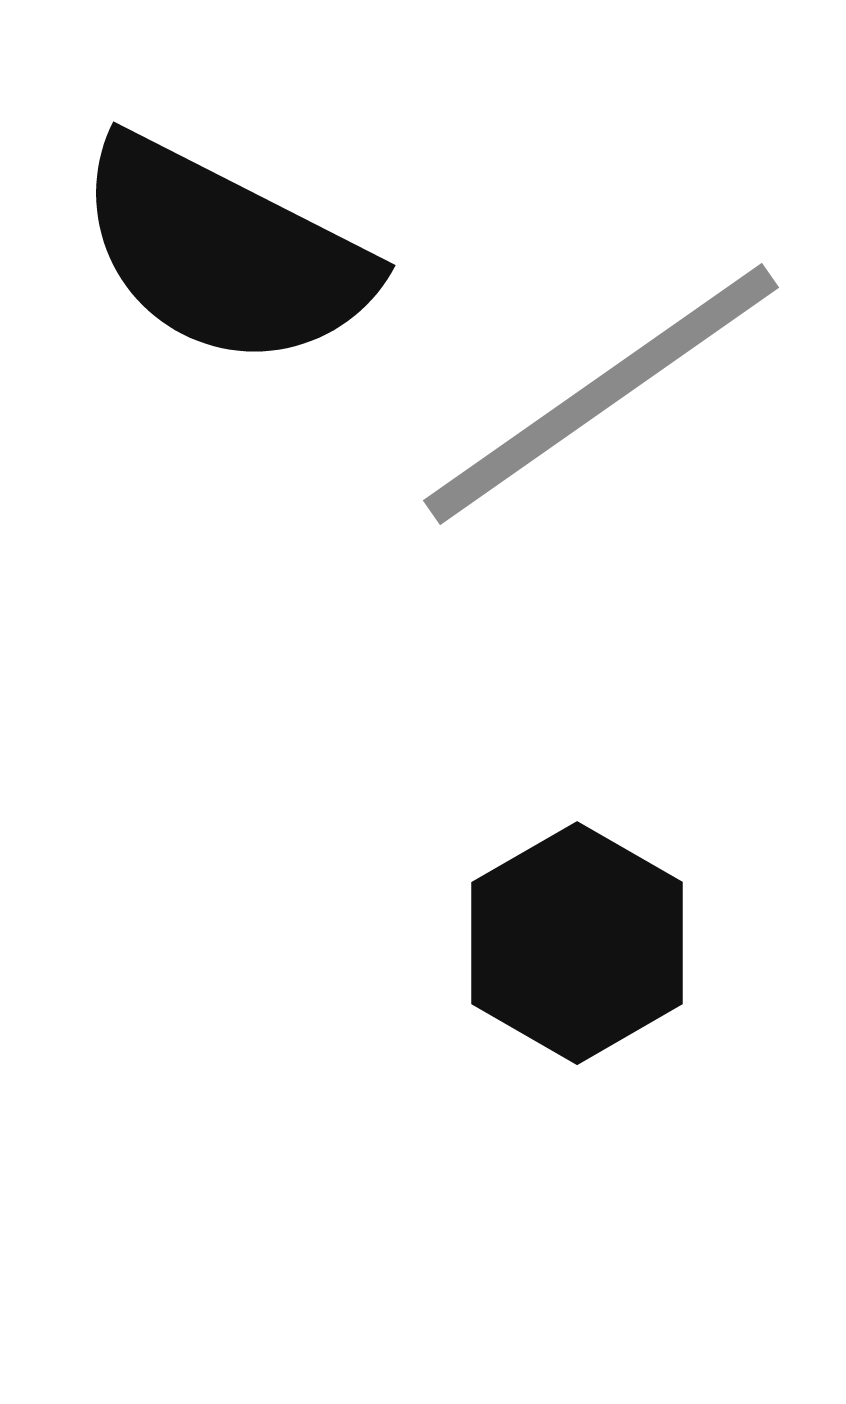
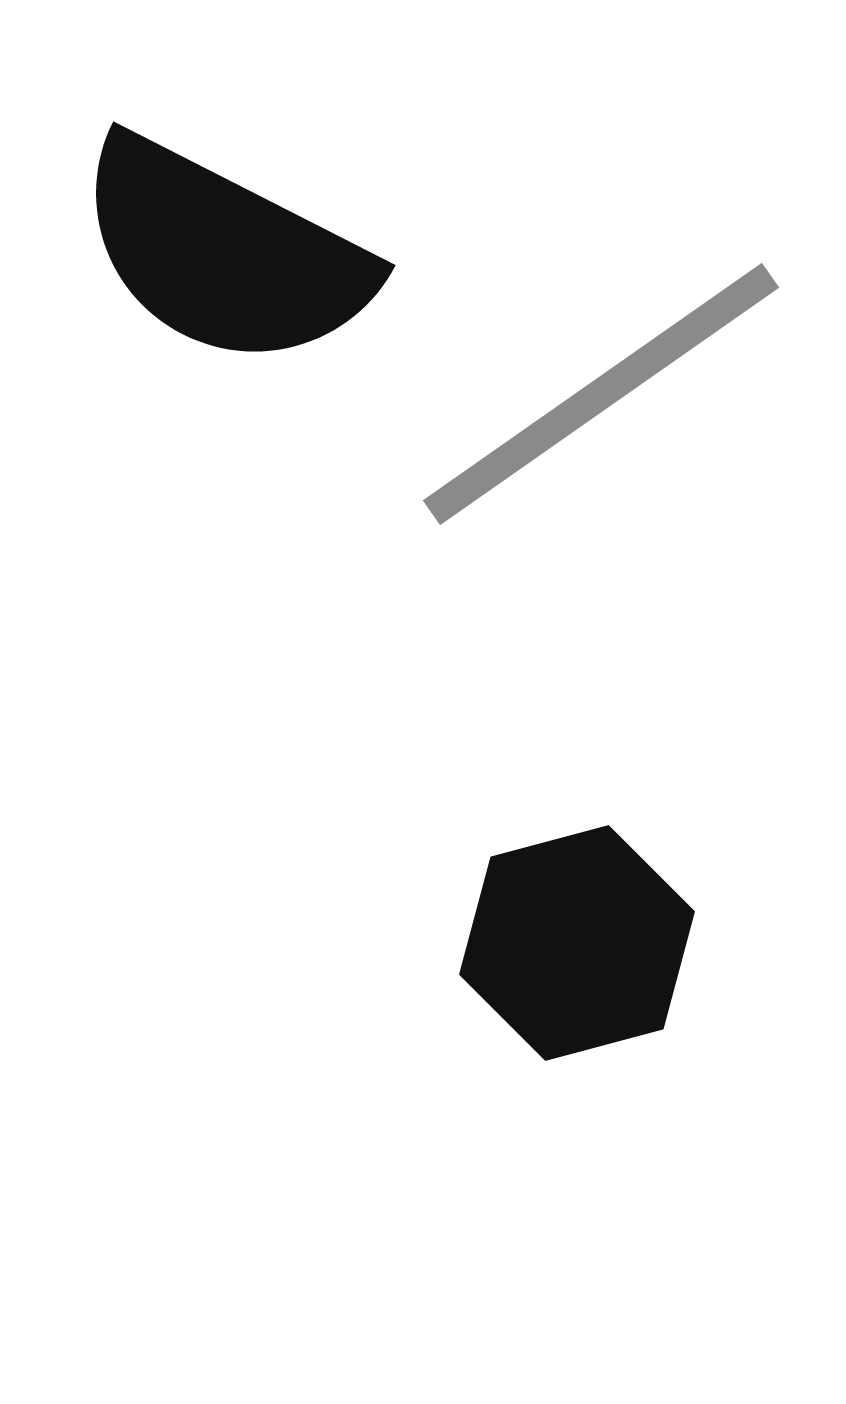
black hexagon: rotated 15 degrees clockwise
